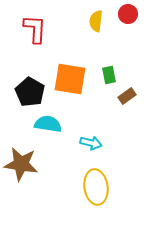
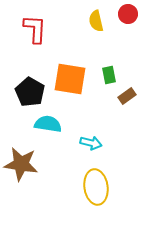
yellow semicircle: rotated 20 degrees counterclockwise
